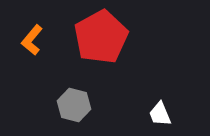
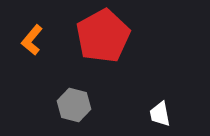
red pentagon: moved 2 px right, 1 px up
white trapezoid: rotated 12 degrees clockwise
